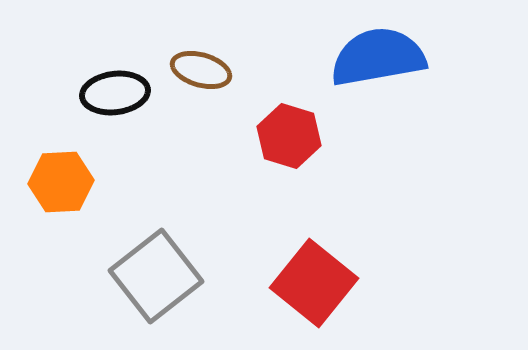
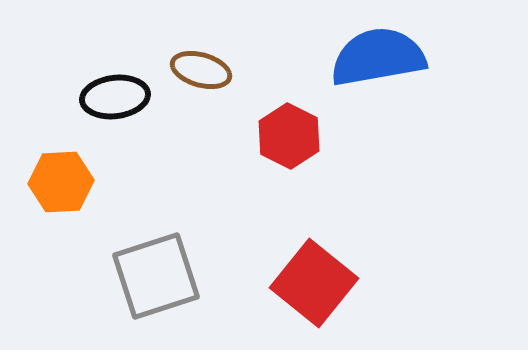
black ellipse: moved 4 px down
red hexagon: rotated 10 degrees clockwise
gray square: rotated 20 degrees clockwise
